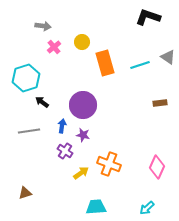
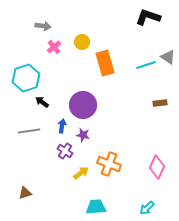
cyan line: moved 6 px right
